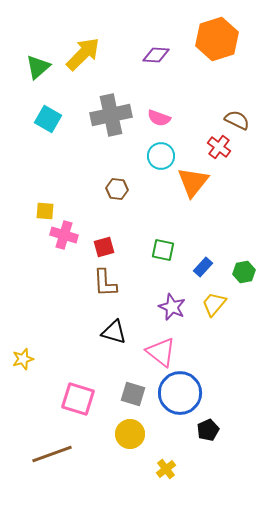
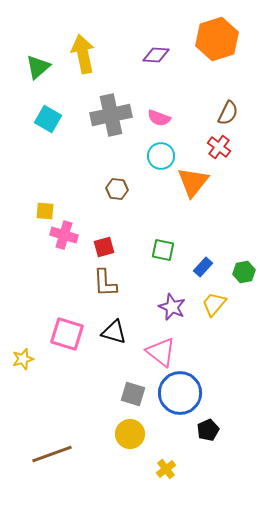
yellow arrow: rotated 57 degrees counterclockwise
brown semicircle: moved 9 px left, 7 px up; rotated 90 degrees clockwise
pink square: moved 11 px left, 65 px up
